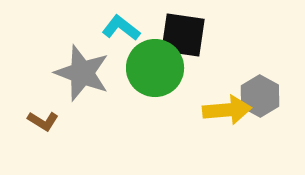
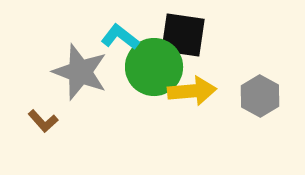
cyan L-shape: moved 1 px left, 9 px down
green circle: moved 1 px left, 1 px up
gray star: moved 2 px left, 1 px up
yellow arrow: moved 35 px left, 19 px up
brown L-shape: rotated 16 degrees clockwise
